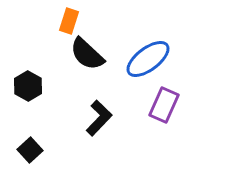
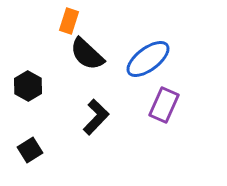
black L-shape: moved 3 px left, 1 px up
black square: rotated 10 degrees clockwise
